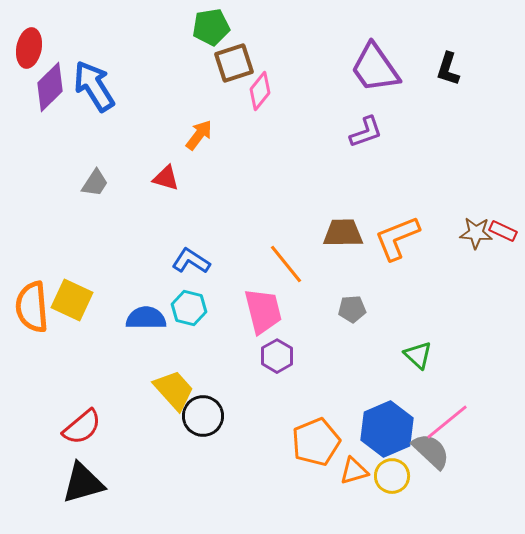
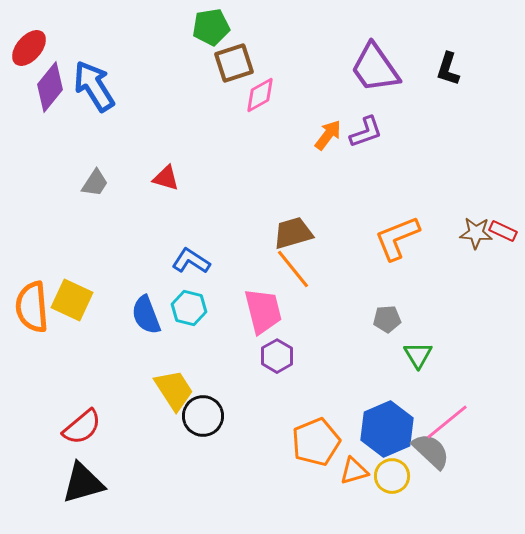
red ellipse: rotated 30 degrees clockwise
purple diamond: rotated 6 degrees counterclockwise
pink diamond: moved 4 px down; rotated 21 degrees clockwise
orange arrow: moved 129 px right
brown trapezoid: moved 50 px left; rotated 15 degrees counterclockwise
orange line: moved 7 px right, 5 px down
gray pentagon: moved 35 px right, 10 px down
blue semicircle: moved 3 px up; rotated 111 degrees counterclockwise
green triangle: rotated 16 degrees clockwise
yellow trapezoid: rotated 9 degrees clockwise
